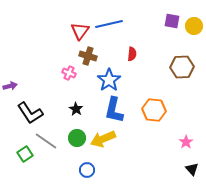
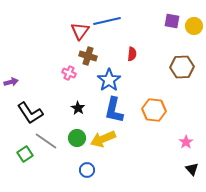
blue line: moved 2 px left, 3 px up
purple arrow: moved 1 px right, 4 px up
black star: moved 2 px right, 1 px up
